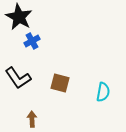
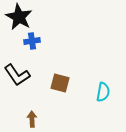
blue cross: rotated 21 degrees clockwise
black L-shape: moved 1 px left, 3 px up
